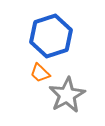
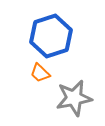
gray star: moved 7 px right, 3 px down; rotated 18 degrees clockwise
